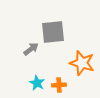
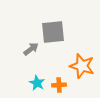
orange star: moved 3 px down
